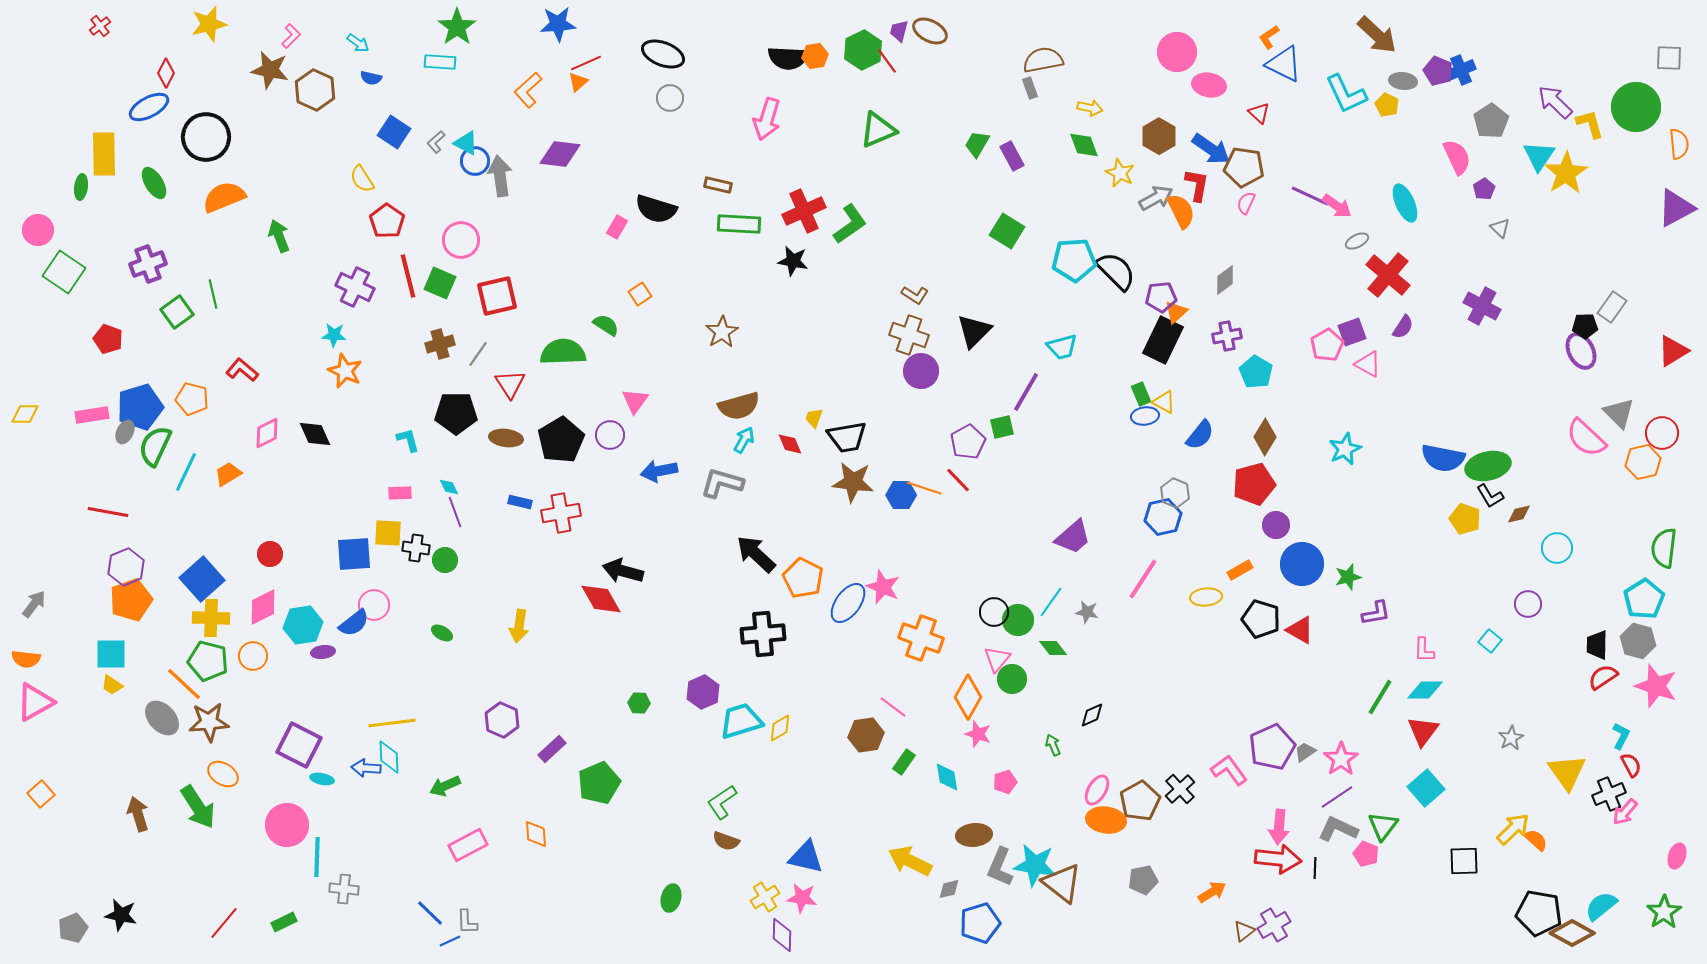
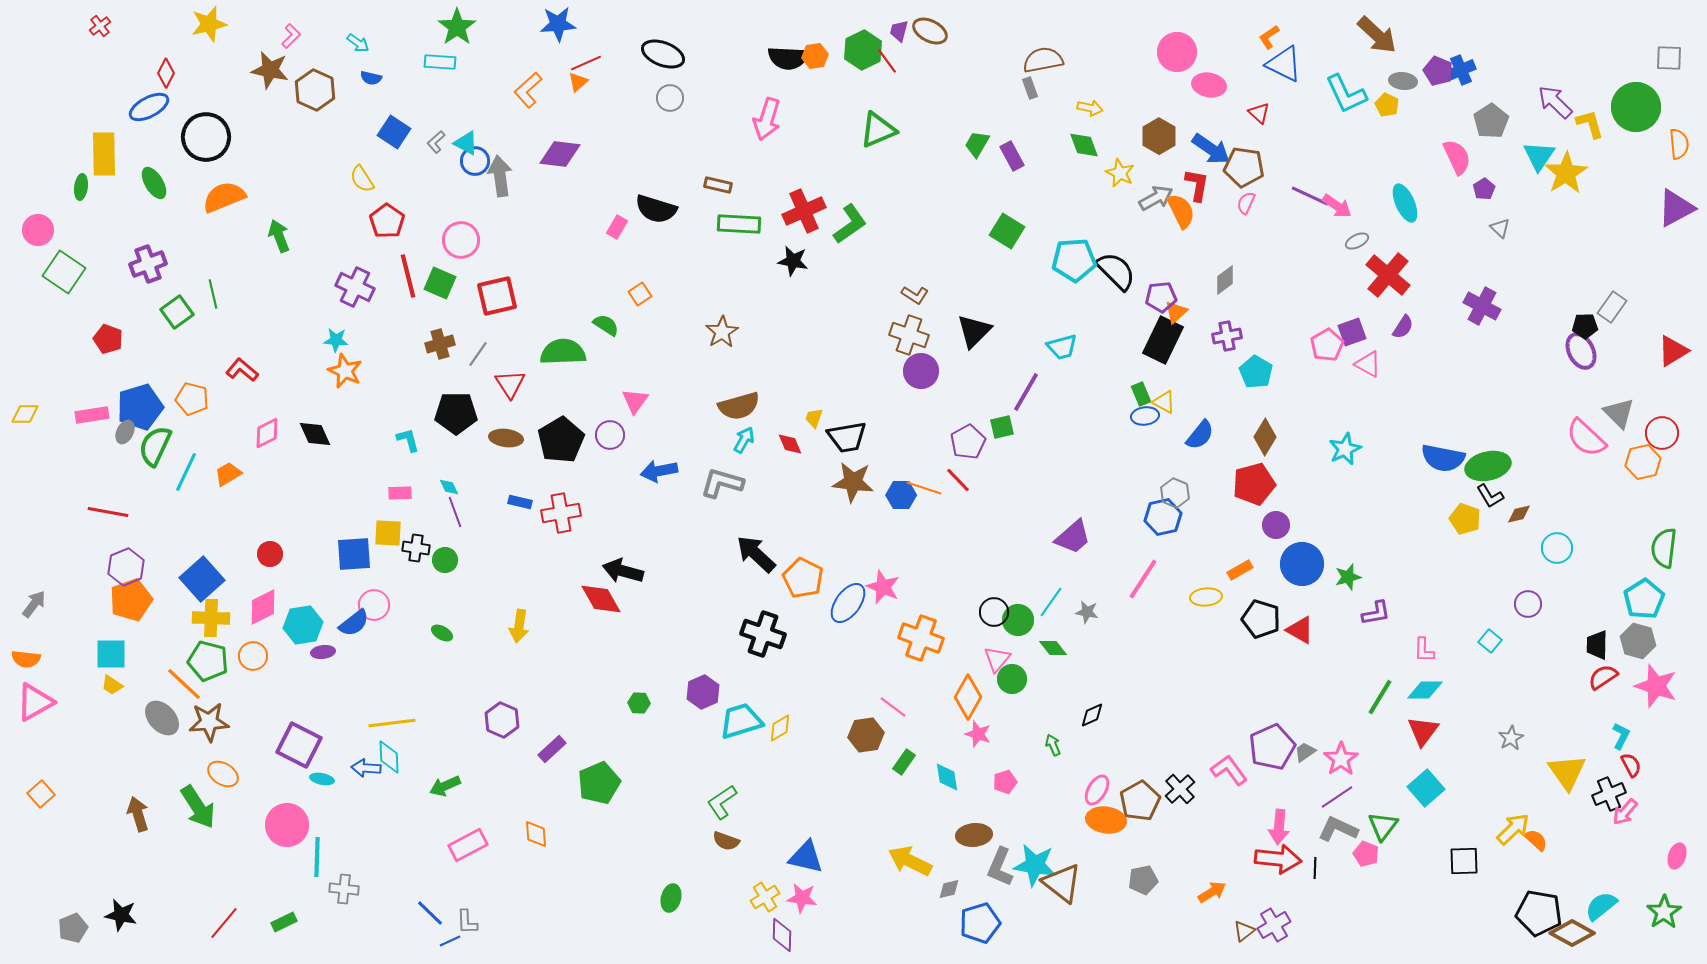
cyan star at (334, 335): moved 2 px right, 5 px down
black cross at (763, 634): rotated 24 degrees clockwise
